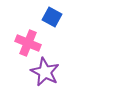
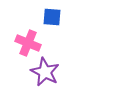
blue square: rotated 24 degrees counterclockwise
